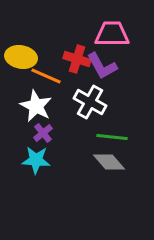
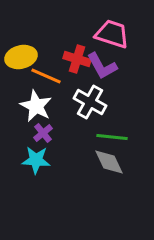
pink trapezoid: rotated 18 degrees clockwise
yellow ellipse: rotated 24 degrees counterclockwise
gray diamond: rotated 16 degrees clockwise
